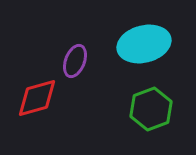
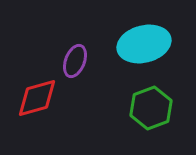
green hexagon: moved 1 px up
